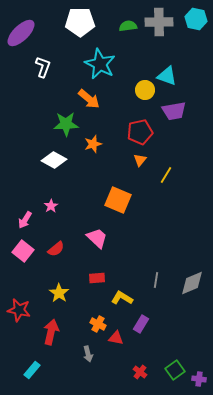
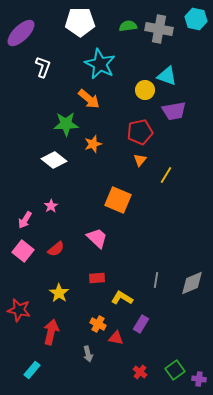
gray cross: moved 7 px down; rotated 12 degrees clockwise
white diamond: rotated 10 degrees clockwise
